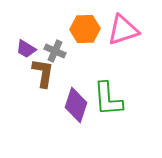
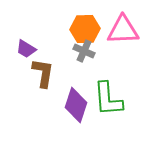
pink triangle: rotated 16 degrees clockwise
gray cross: moved 29 px right
